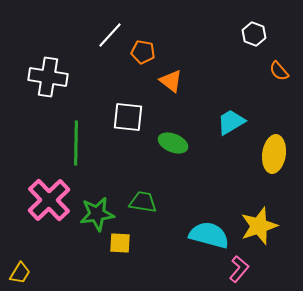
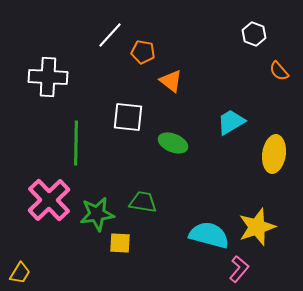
white cross: rotated 6 degrees counterclockwise
yellow star: moved 2 px left, 1 px down
